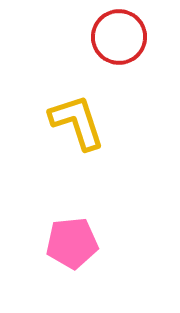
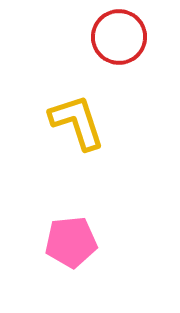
pink pentagon: moved 1 px left, 1 px up
